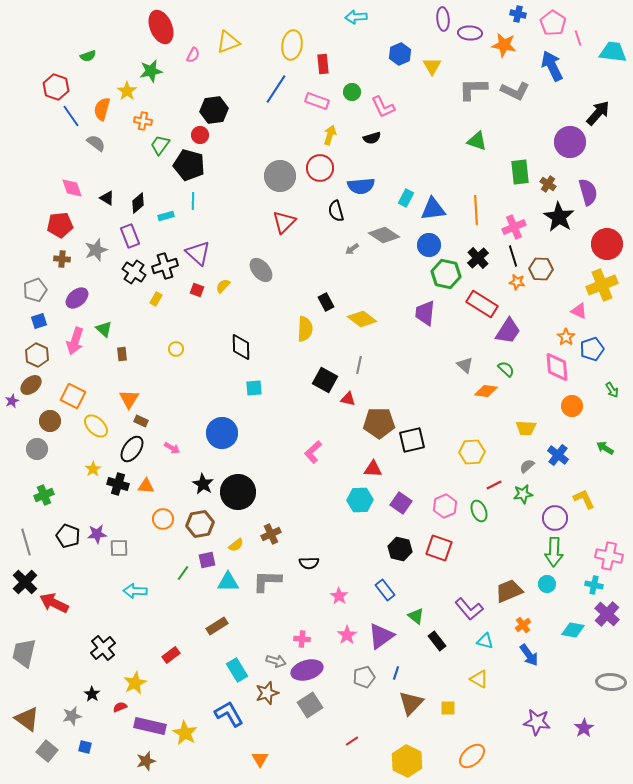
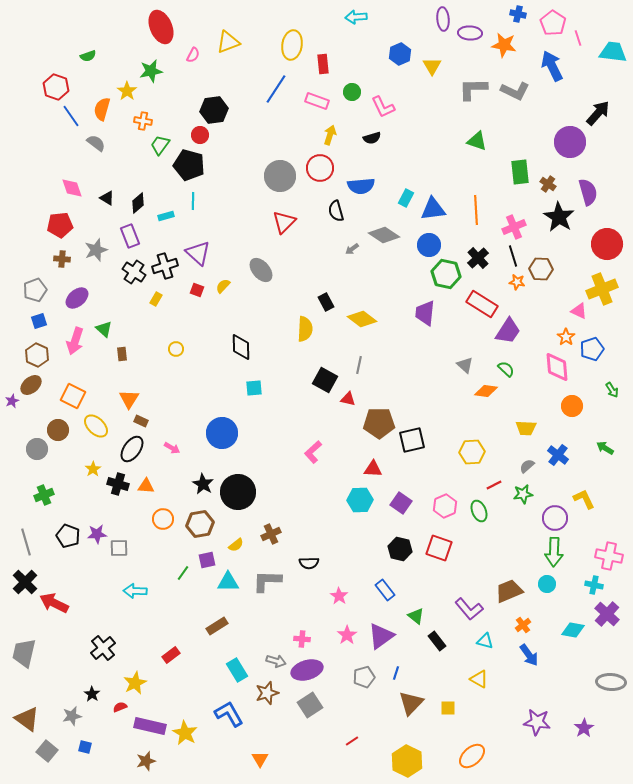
yellow cross at (602, 285): moved 4 px down
brown circle at (50, 421): moved 8 px right, 9 px down
